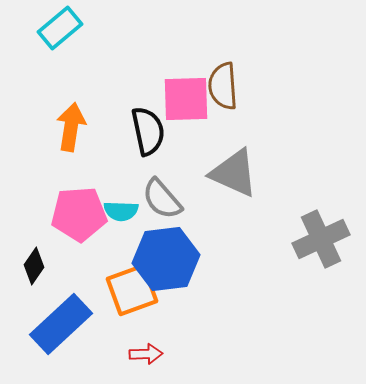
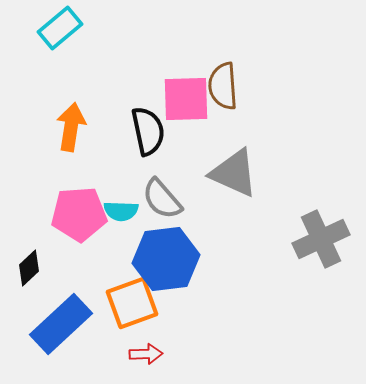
black diamond: moved 5 px left, 2 px down; rotated 12 degrees clockwise
orange square: moved 13 px down
